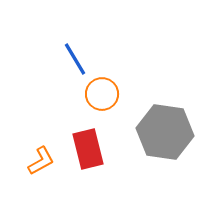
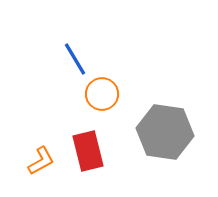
red rectangle: moved 2 px down
